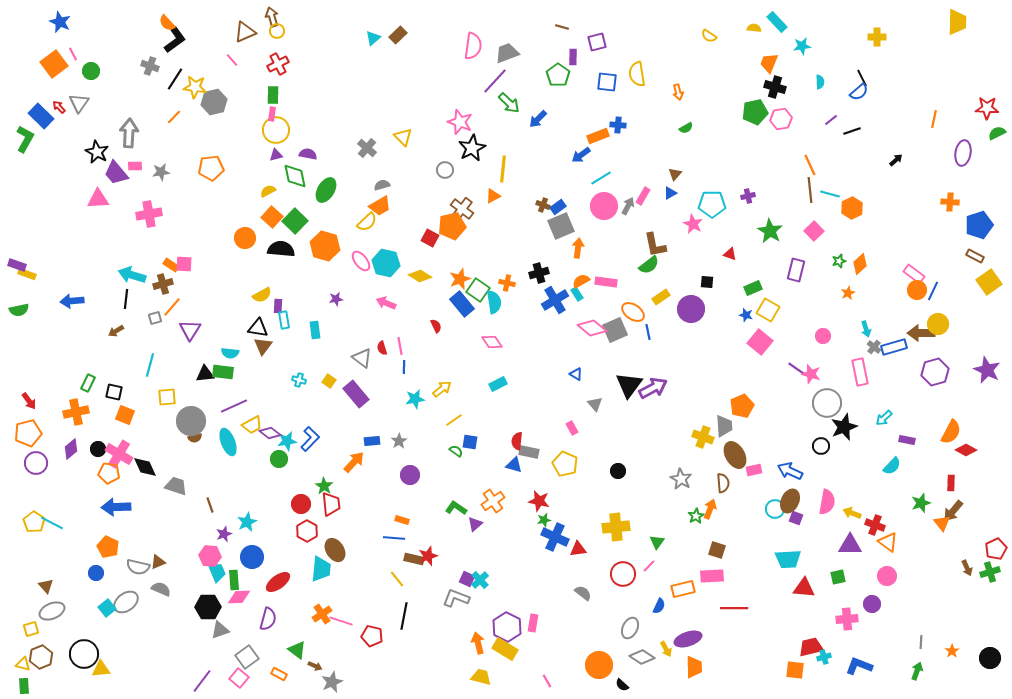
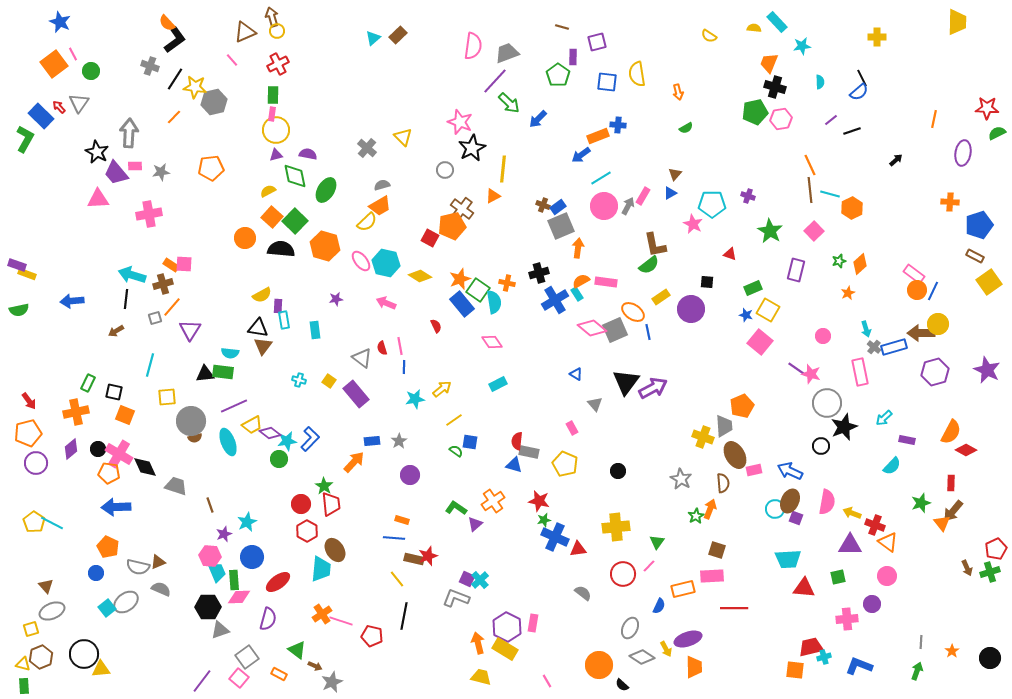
purple cross at (748, 196): rotated 32 degrees clockwise
black triangle at (629, 385): moved 3 px left, 3 px up
